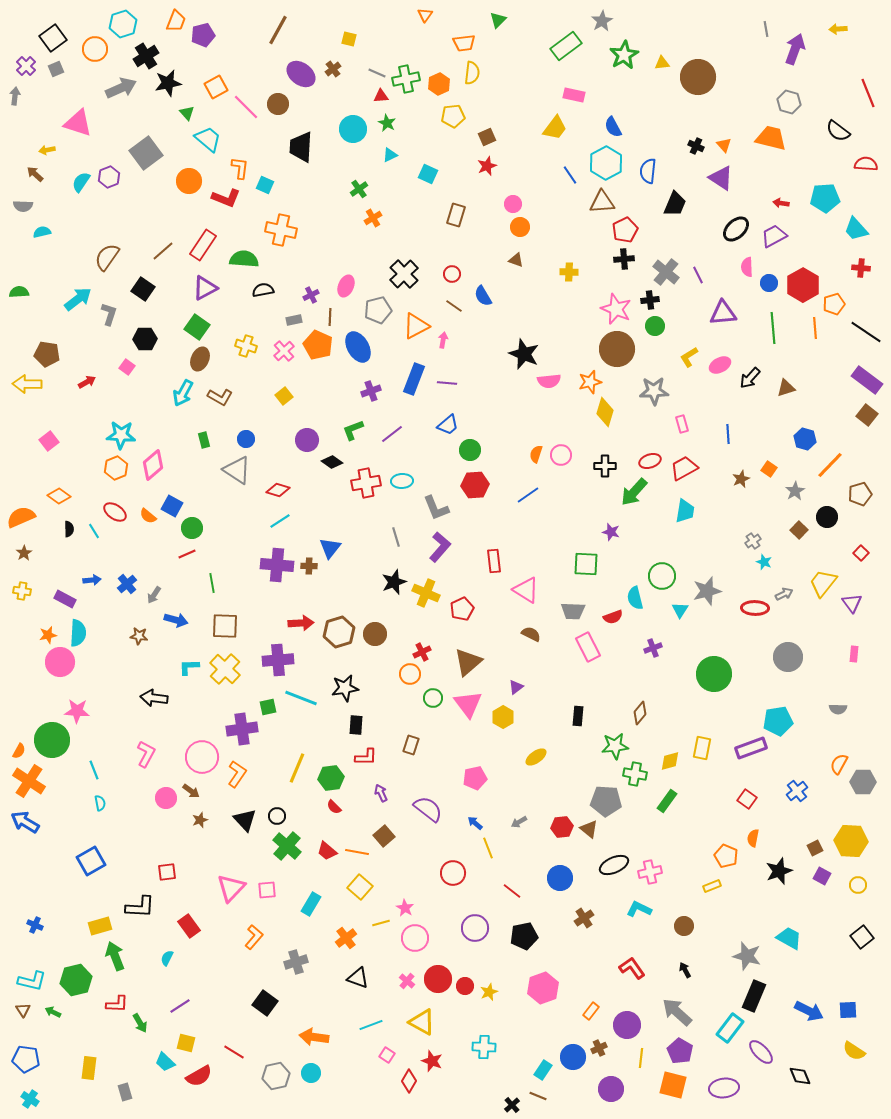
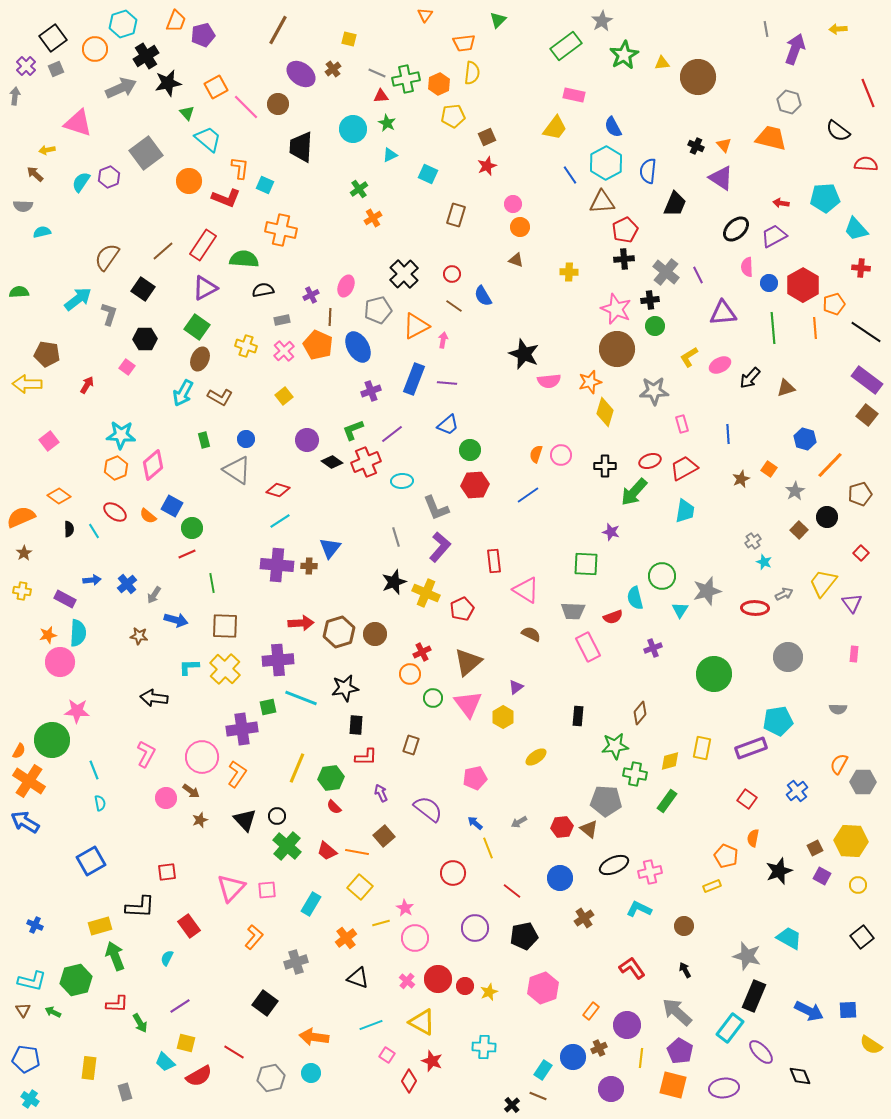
gray rectangle at (294, 320): moved 12 px left
red arrow at (87, 382): moved 3 px down; rotated 30 degrees counterclockwise
red cross at (366, 483): moved 21 px up; rotated 12 degrees counterclockwise
yellow semicircle at (854, 1051): moved 17 px right, 6 px up
gray hexagon at (276, 1076): moved 5 px left, 2 px down
